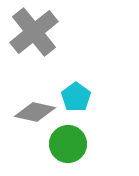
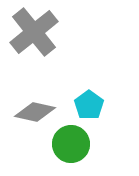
cyan pentagon: moved 13 px right, 8 px down
green circle: moved 3 px right
